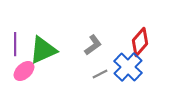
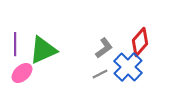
gray L-shape: moved 11 px right, 3 px down
pink ellipse: moved 2 px left, 2 px down
